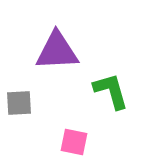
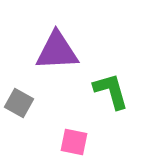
gray square: rotated 32 degrees clockwise
